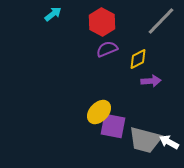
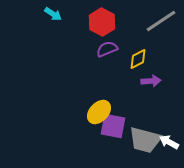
cyan arrow: rotated 72 degrees clockwise
gray line: rotated 12 degrees clockwise
